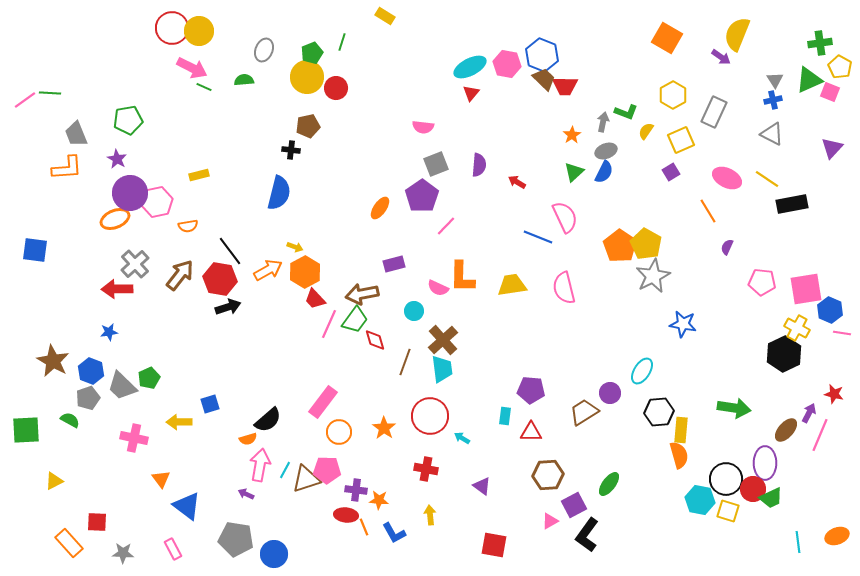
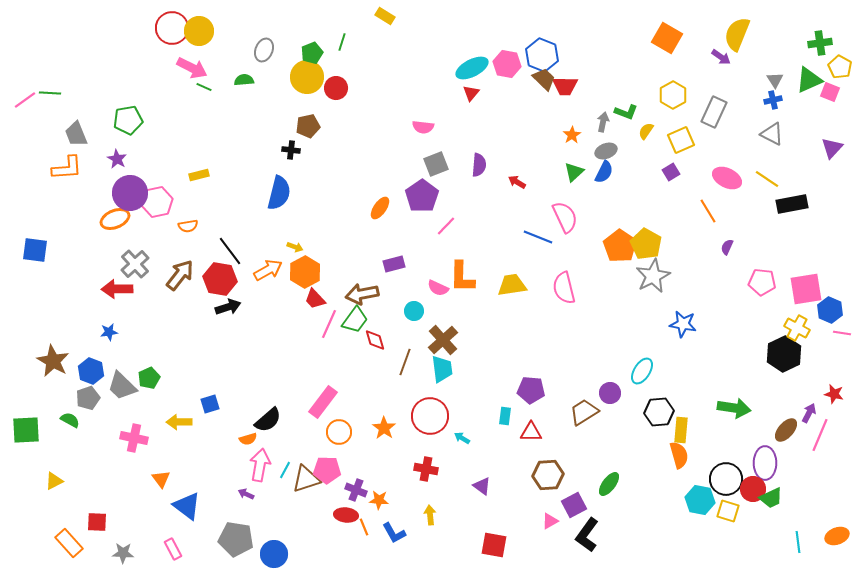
cyan ellipse at (470, 67): moved 2 px right, 1 px down
purple cross at (356, 490): rotated 15 degrees clockwise
